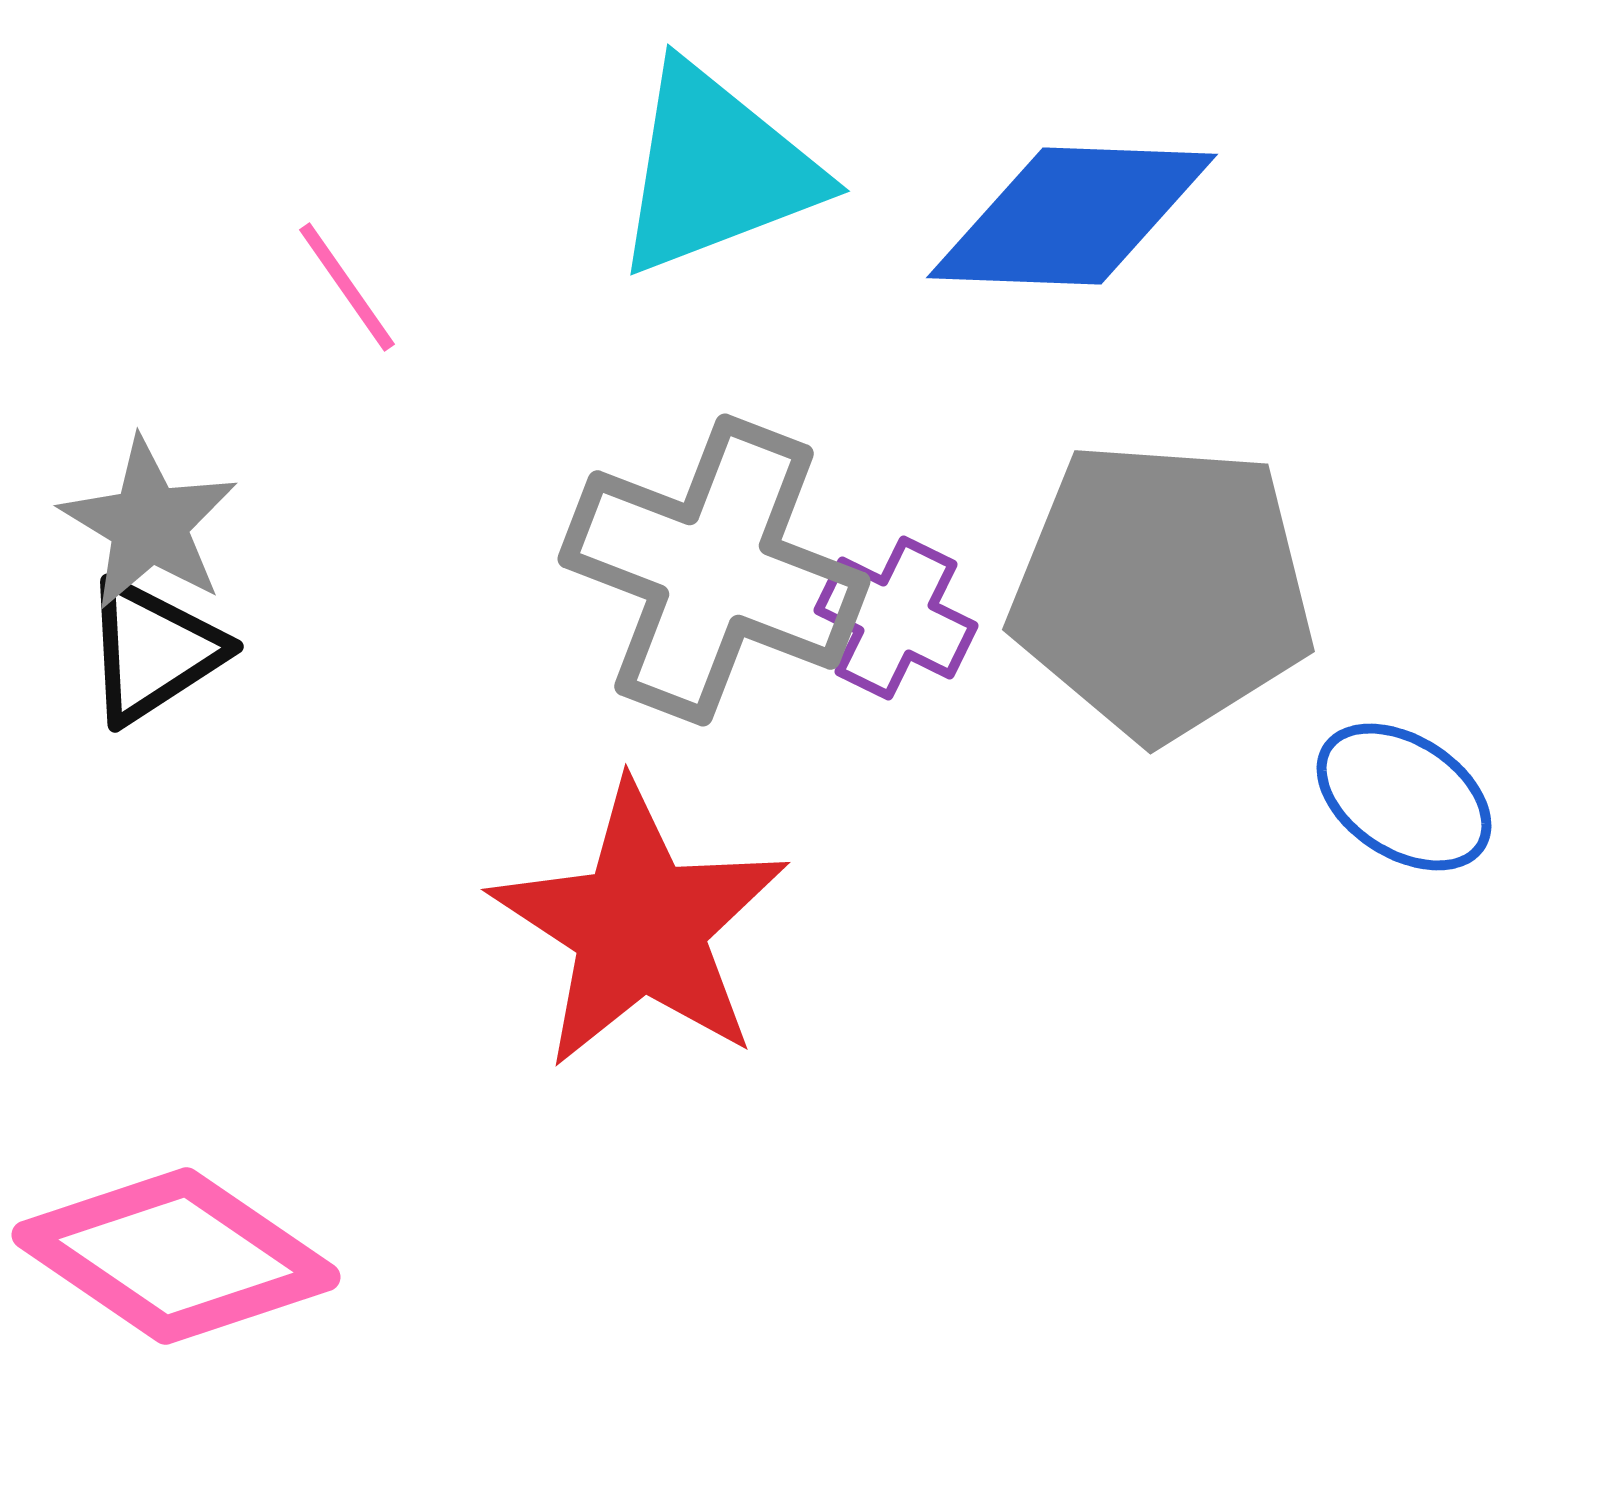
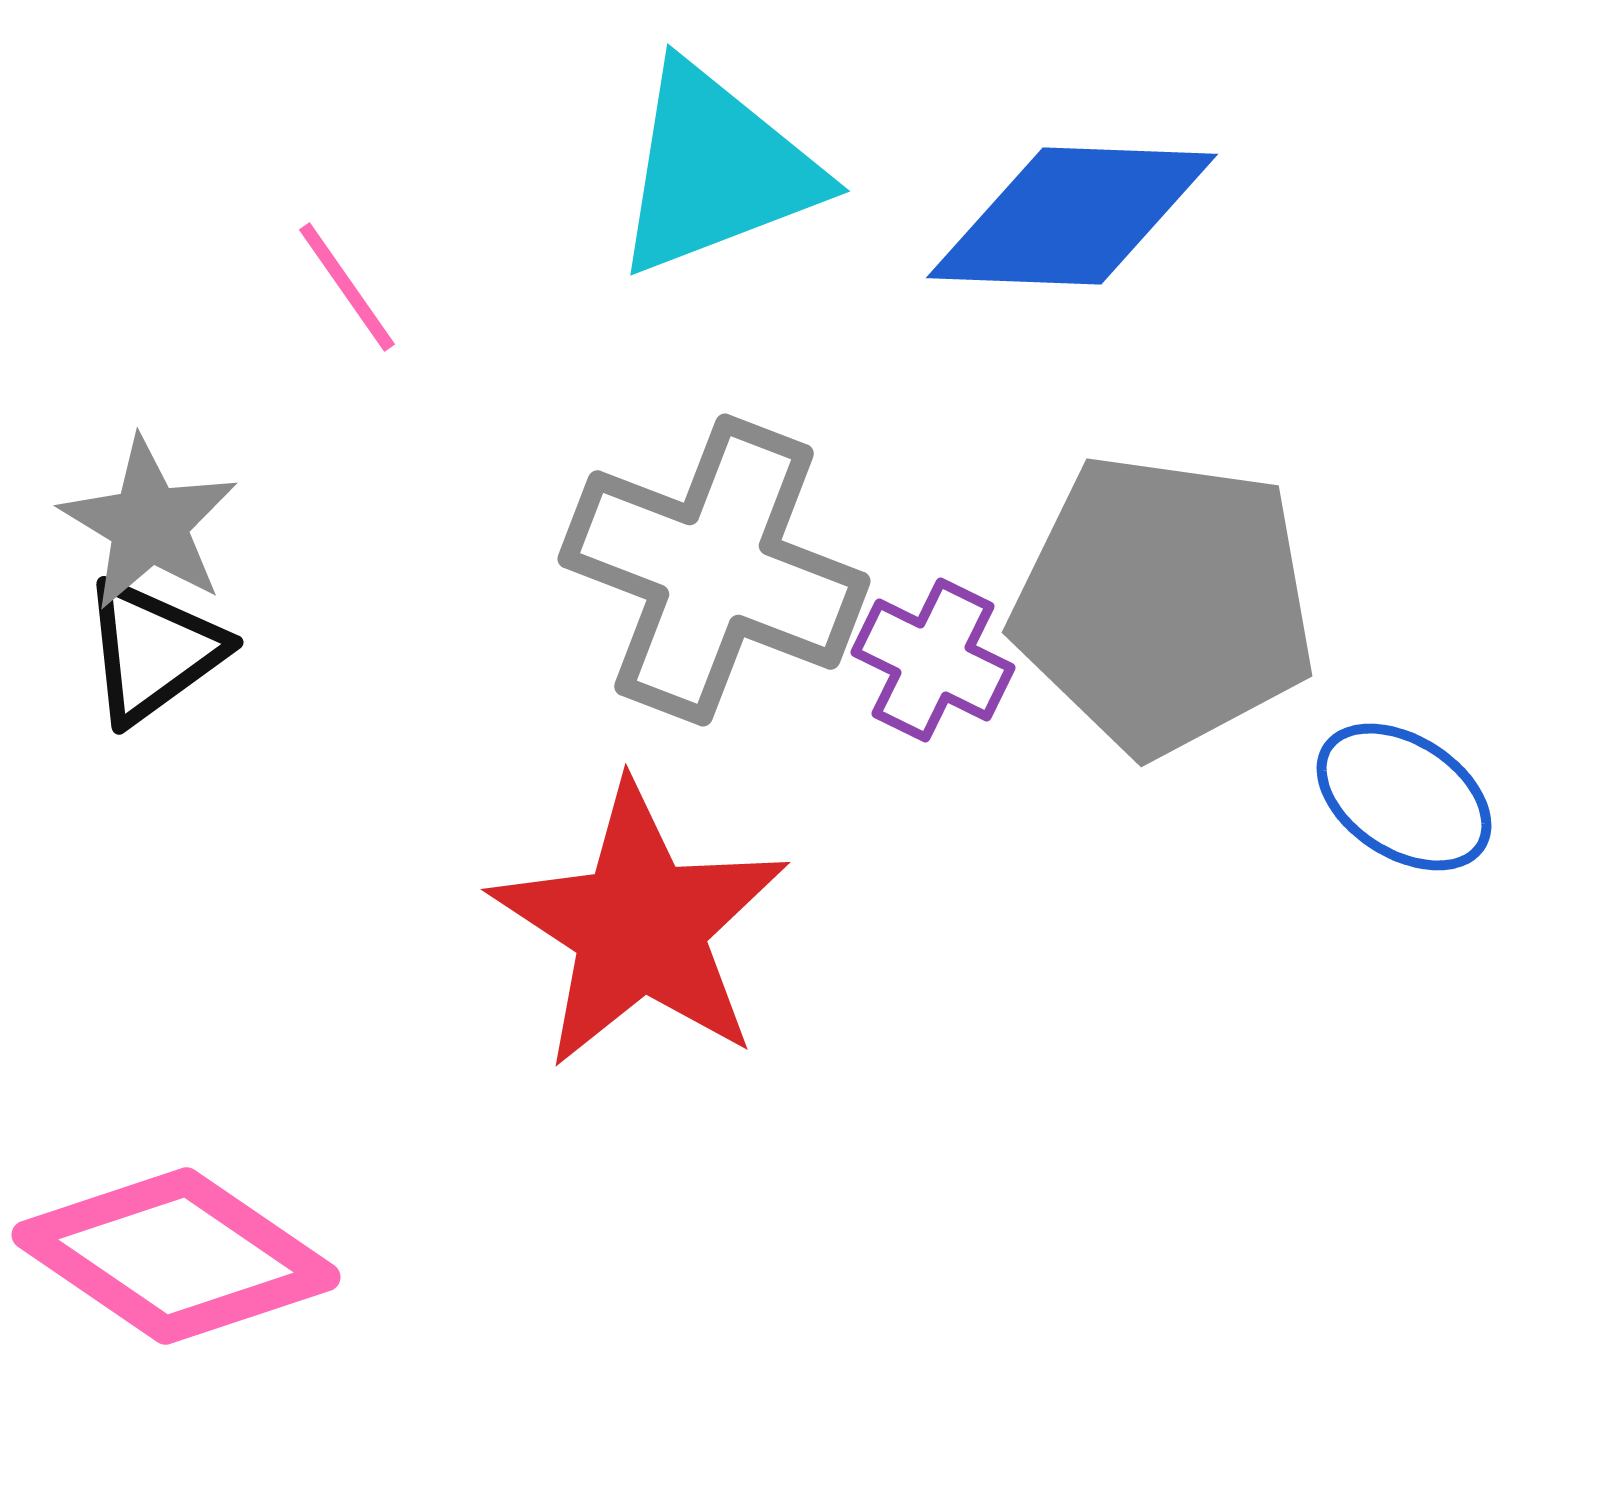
gray pentagon: moved 2 px right, 14 px down; rotated 4 degrees clockwise
purple cross: moved 37 px right, 42 px down
black triangle: rotated 3 degrees counterclockwise
